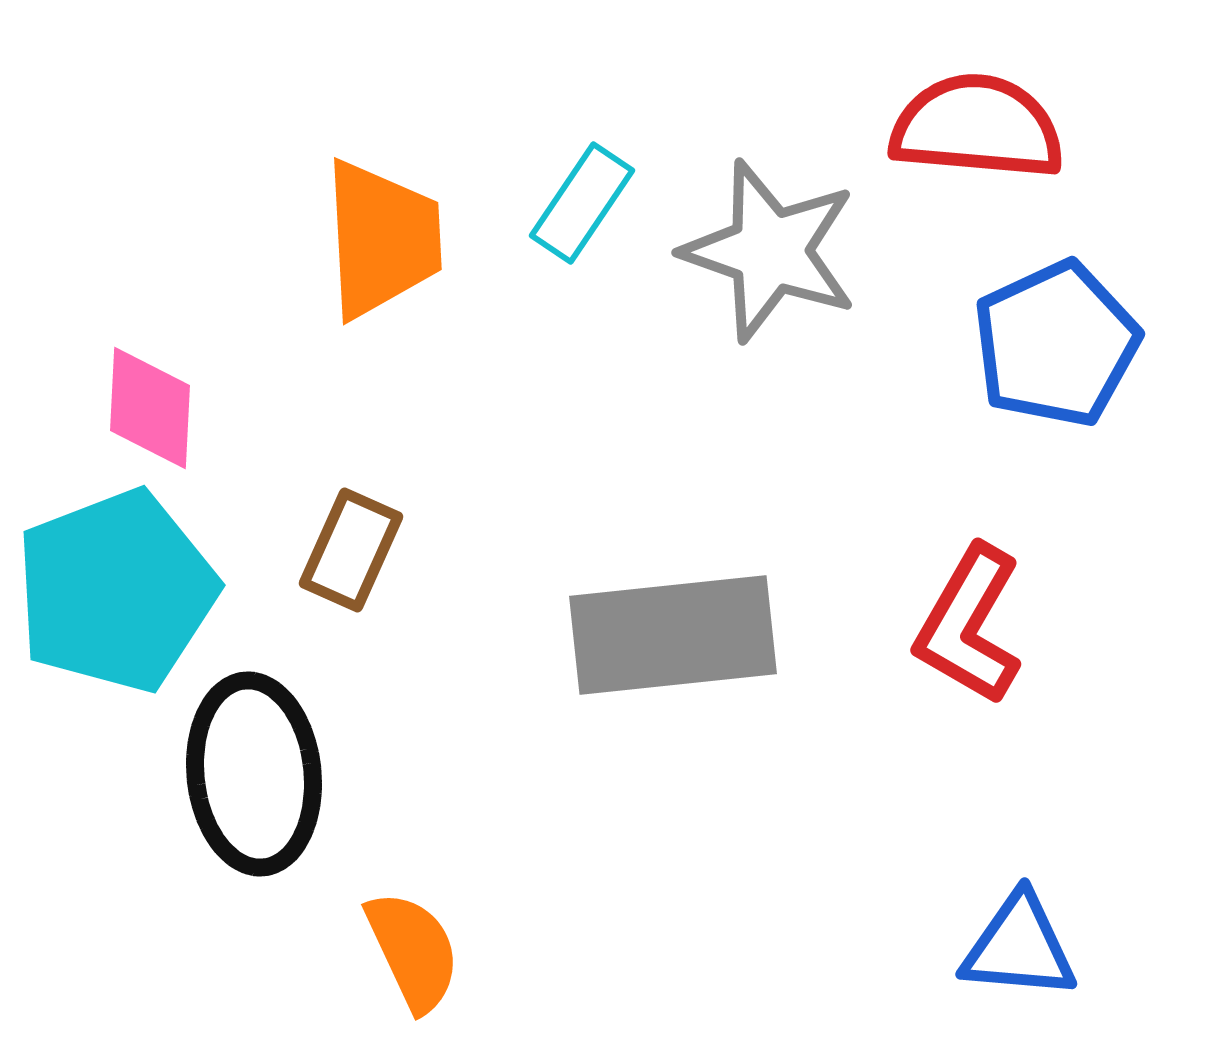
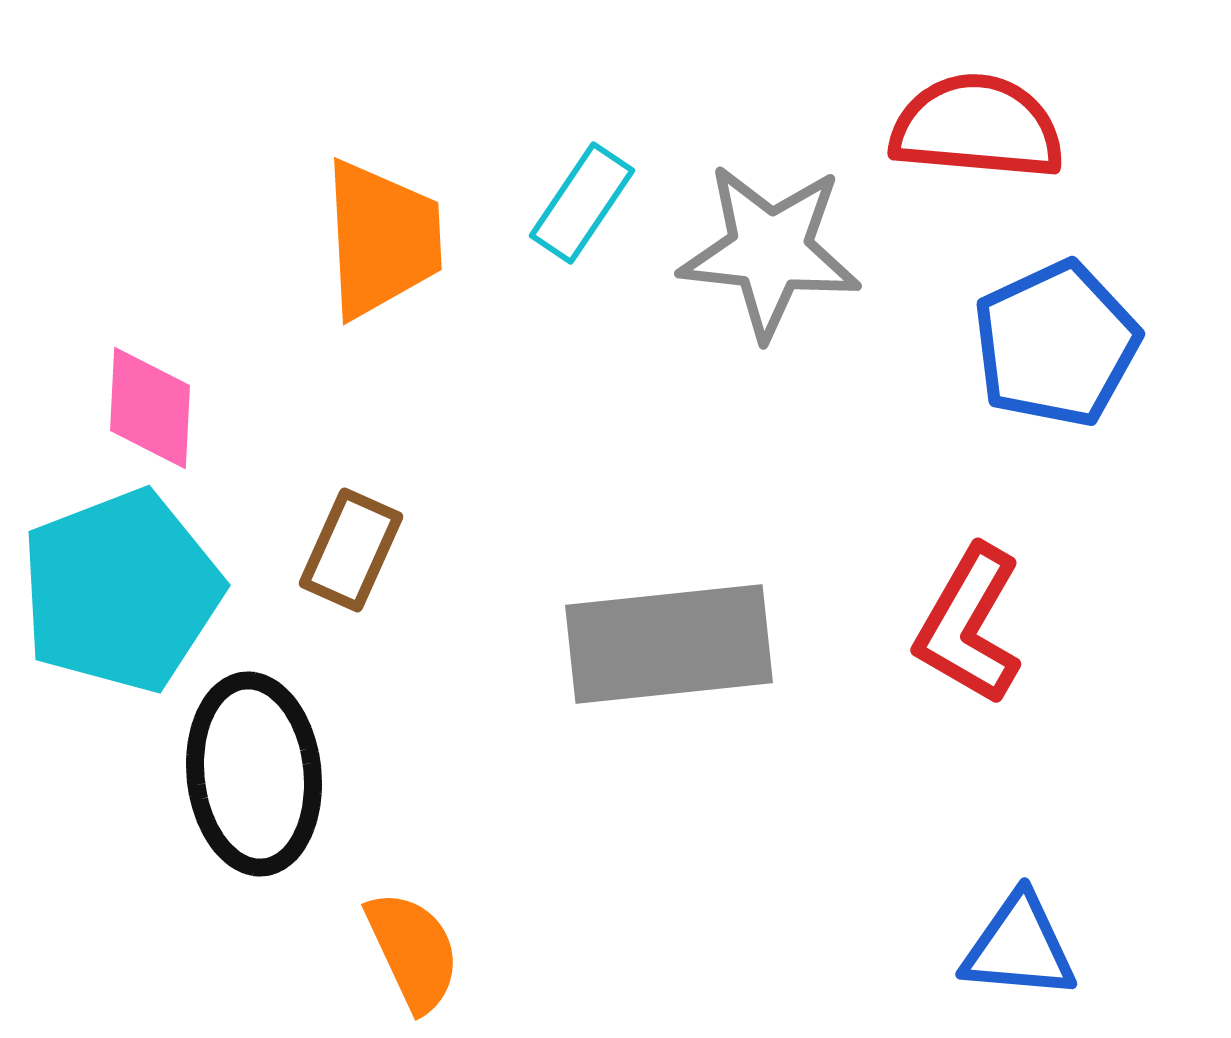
gray star: rotated 13 degrees counterclockwise
cyan pentagon: moved 5 px right
gray rectangle: moved 4 px left, 9 px down
